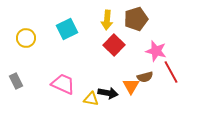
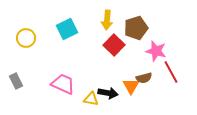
brown pentagon: moved 9 px down
brown semicircle: moved 1 px left, 1 px down
